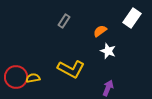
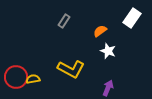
yellow semicircle: moved 1 px down
